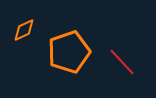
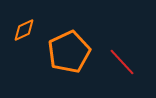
orange pentagon: rotated 6 degrees counterclockwise
